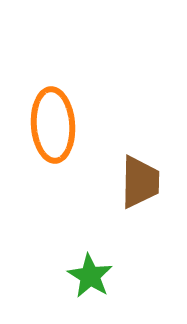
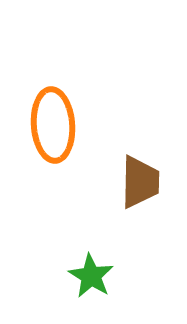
green star: moved 1 px right
